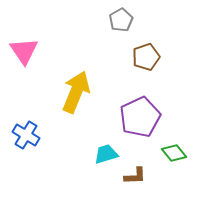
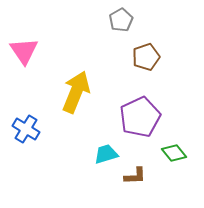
blue cross: moved 6 px up
